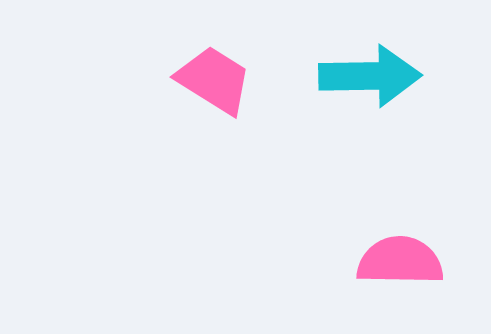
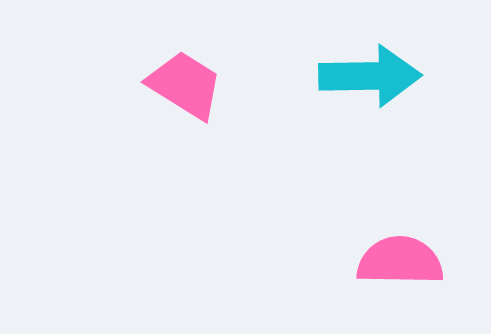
pink trapezoid: moved 29 px left, 5 px down
